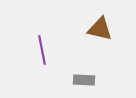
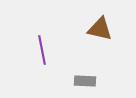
gray rectangle: moved 1 px right, 1 px down
